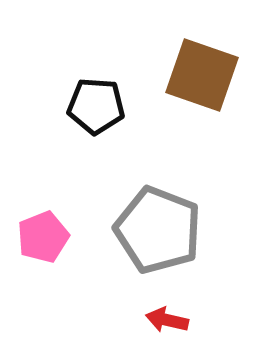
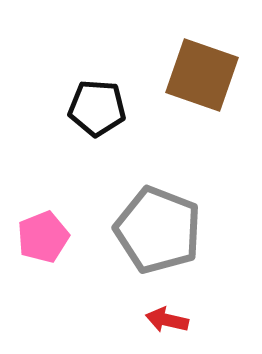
black pentagon: moved 1 px right, 2 px down
